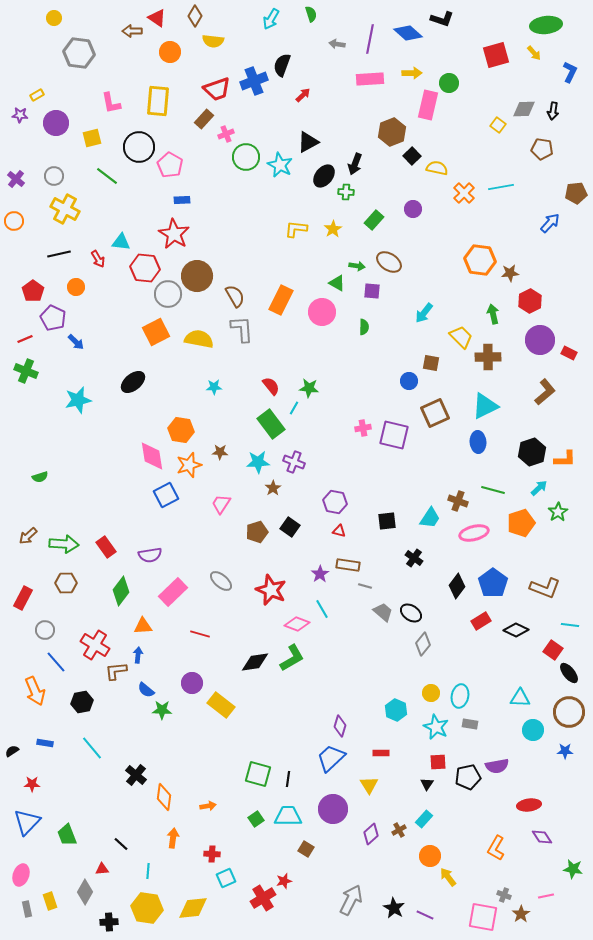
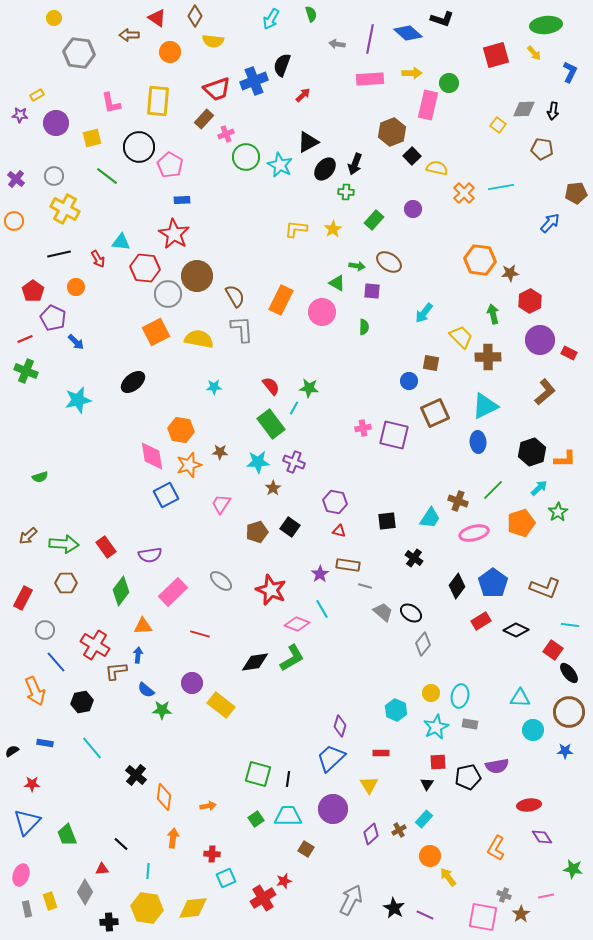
brown arrow at (132, 31): moved 3 px left, 4 px down
black ellipse at (324, 176): moved 1 px right, 7 px up
green line at (493, 490): rotated 60 degrees counterclockwise
cyan star at (436, 727): rotated 20 degrees clockwise
